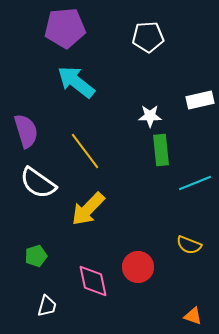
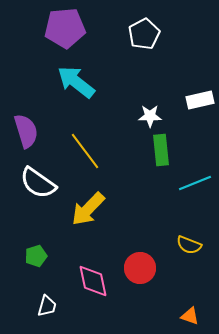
white pentagon: moved 4 px left, 3 px up; rotated 24 degrees counterclockwise
red circle: moved 2 px right, 1 px down
orange triangle: moved 3 px left
